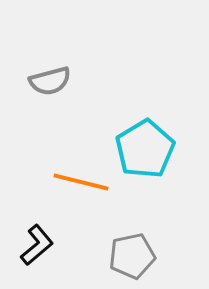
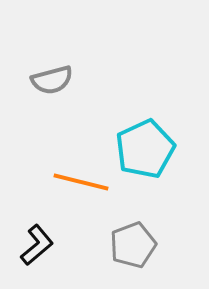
gray semicircle: moved 2 px right, 1 px up
cyan pentagon: rotated 6 degrees clockwise
gray pentagon: moved 1 px right, 11 px up; rotated 9 degrees counterclockwise
